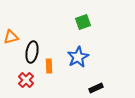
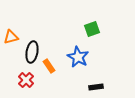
green square: moved 9 px right, 7 px down
blue star: rotated 15 degrees counterclockwise
orange rectangle: rotated 32 degrees counterclockwise
black rectangle: moved 1 px up; rotated 16 degrees clockwise
